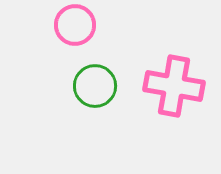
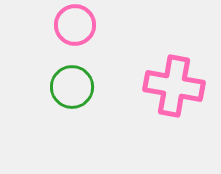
green circle: moved 23 px left, 1 px down
